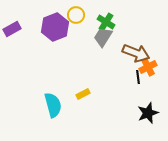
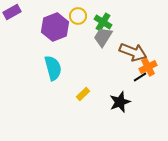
yellow circle: moved 2 px right, 1 px down
green cross: moved 3 px left
purple rectangle: moved 17 px up
brown arrow: moved 3 px left, 1 px up
black line: moved 2 px right; rotated 64 degrees clockwise
yellow rectangle: rotated 16 degrees counterclockwise
cyan semicircle: moved 37 px up
black star: moved 28 px left, 11 px up
